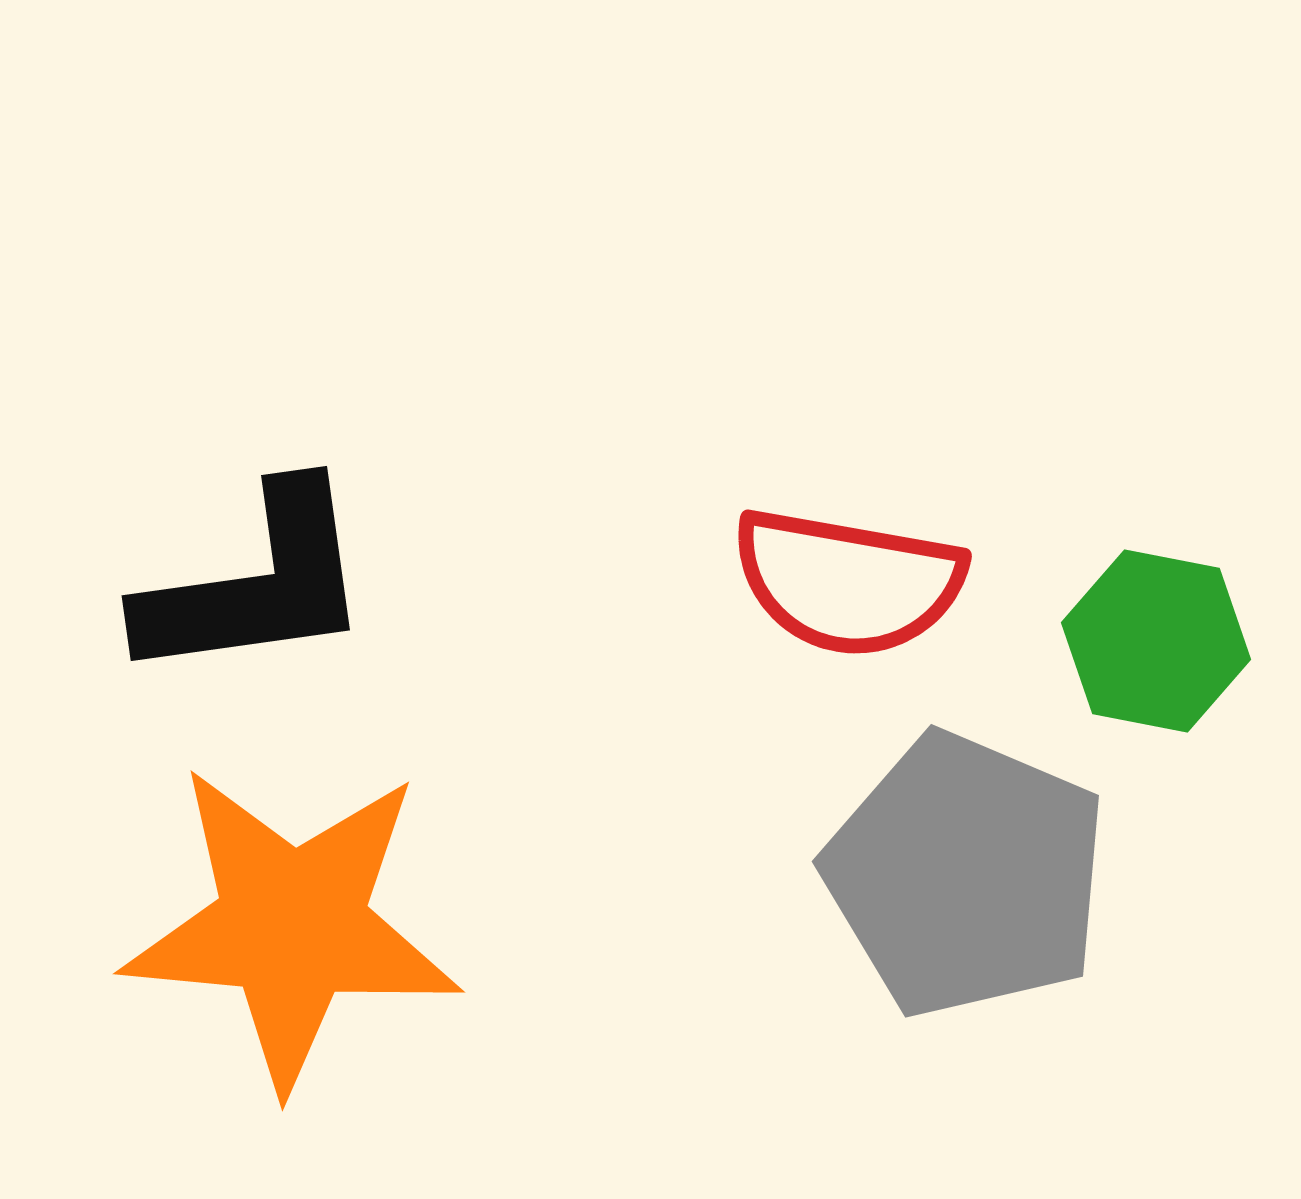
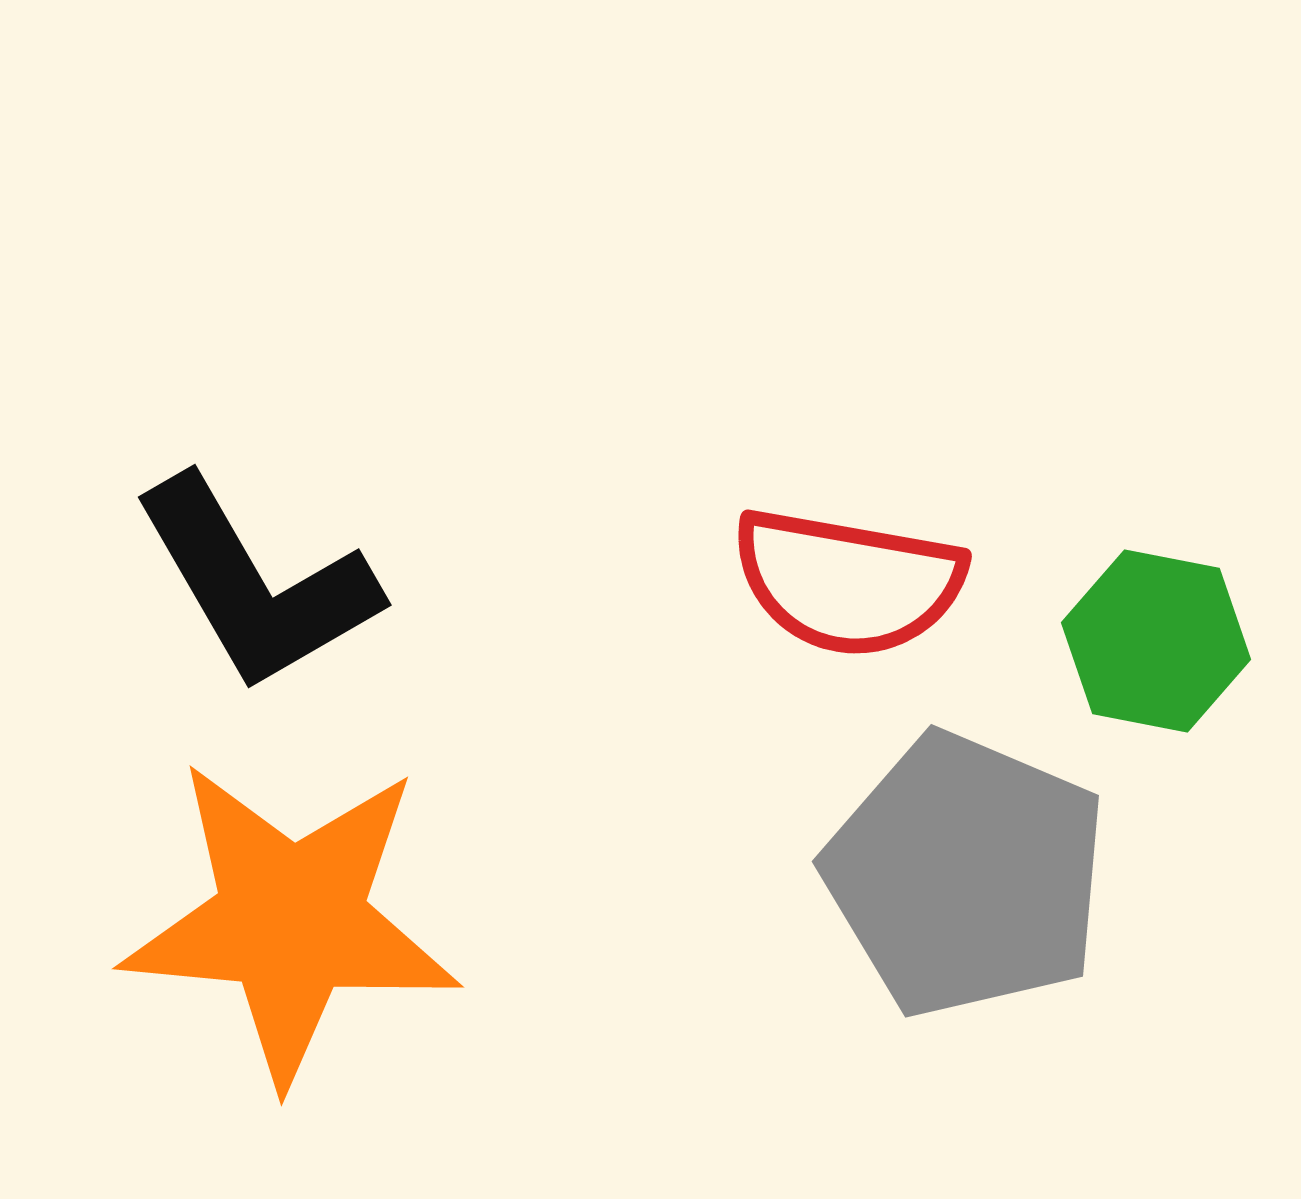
black L-shape: rotated 68 degrees clockwise
orange star: moved 1 px left, 5 px up
